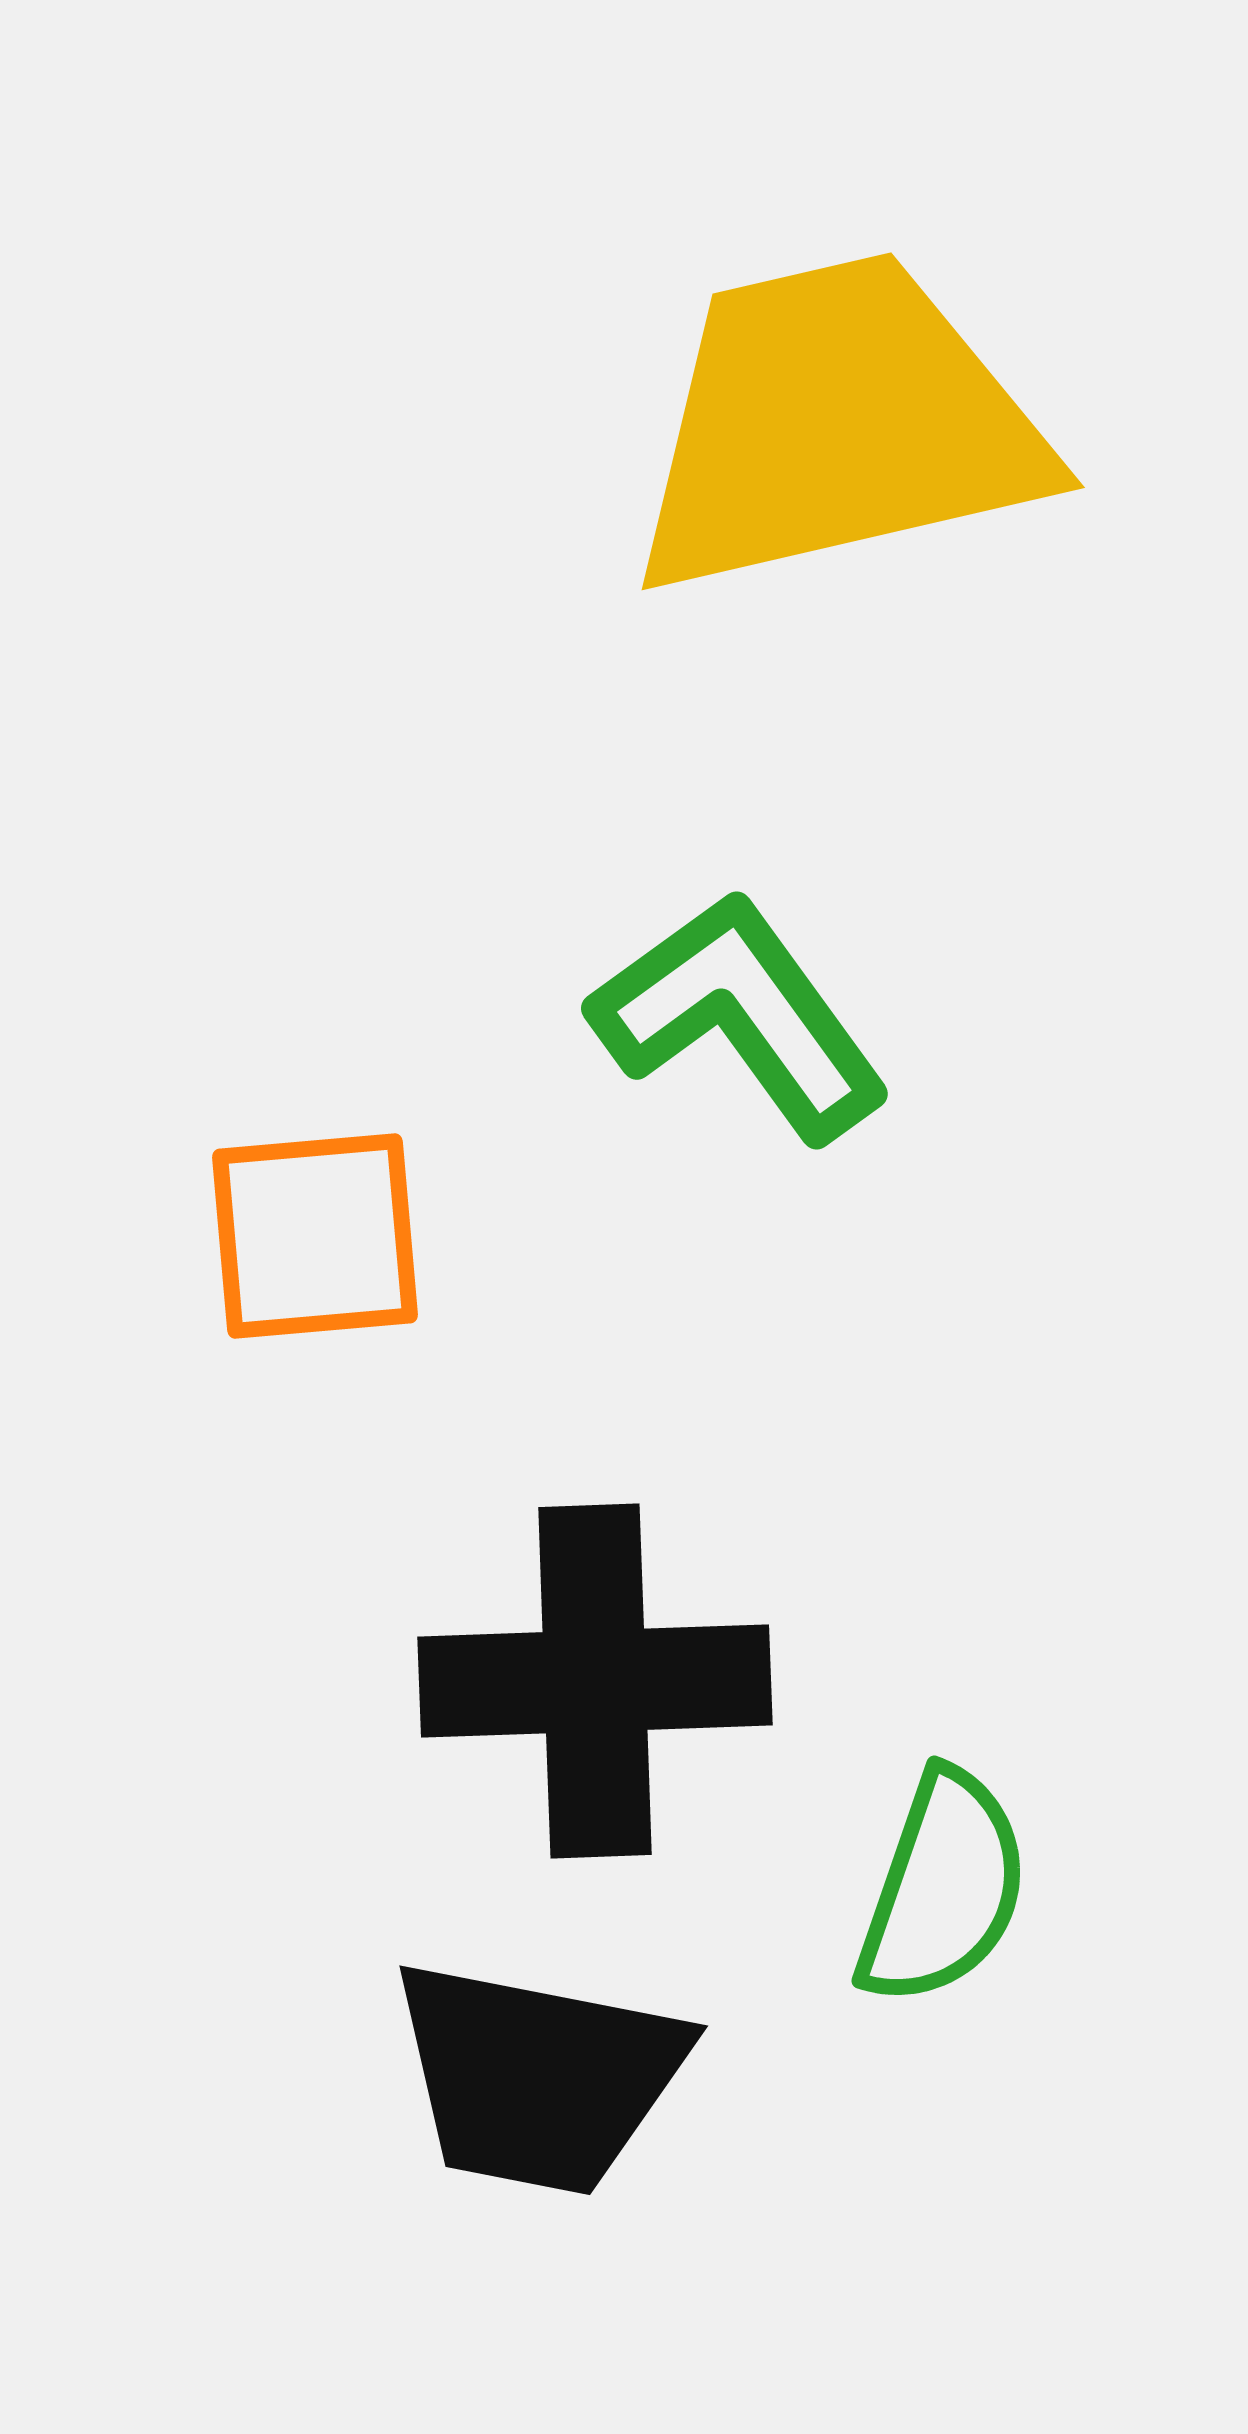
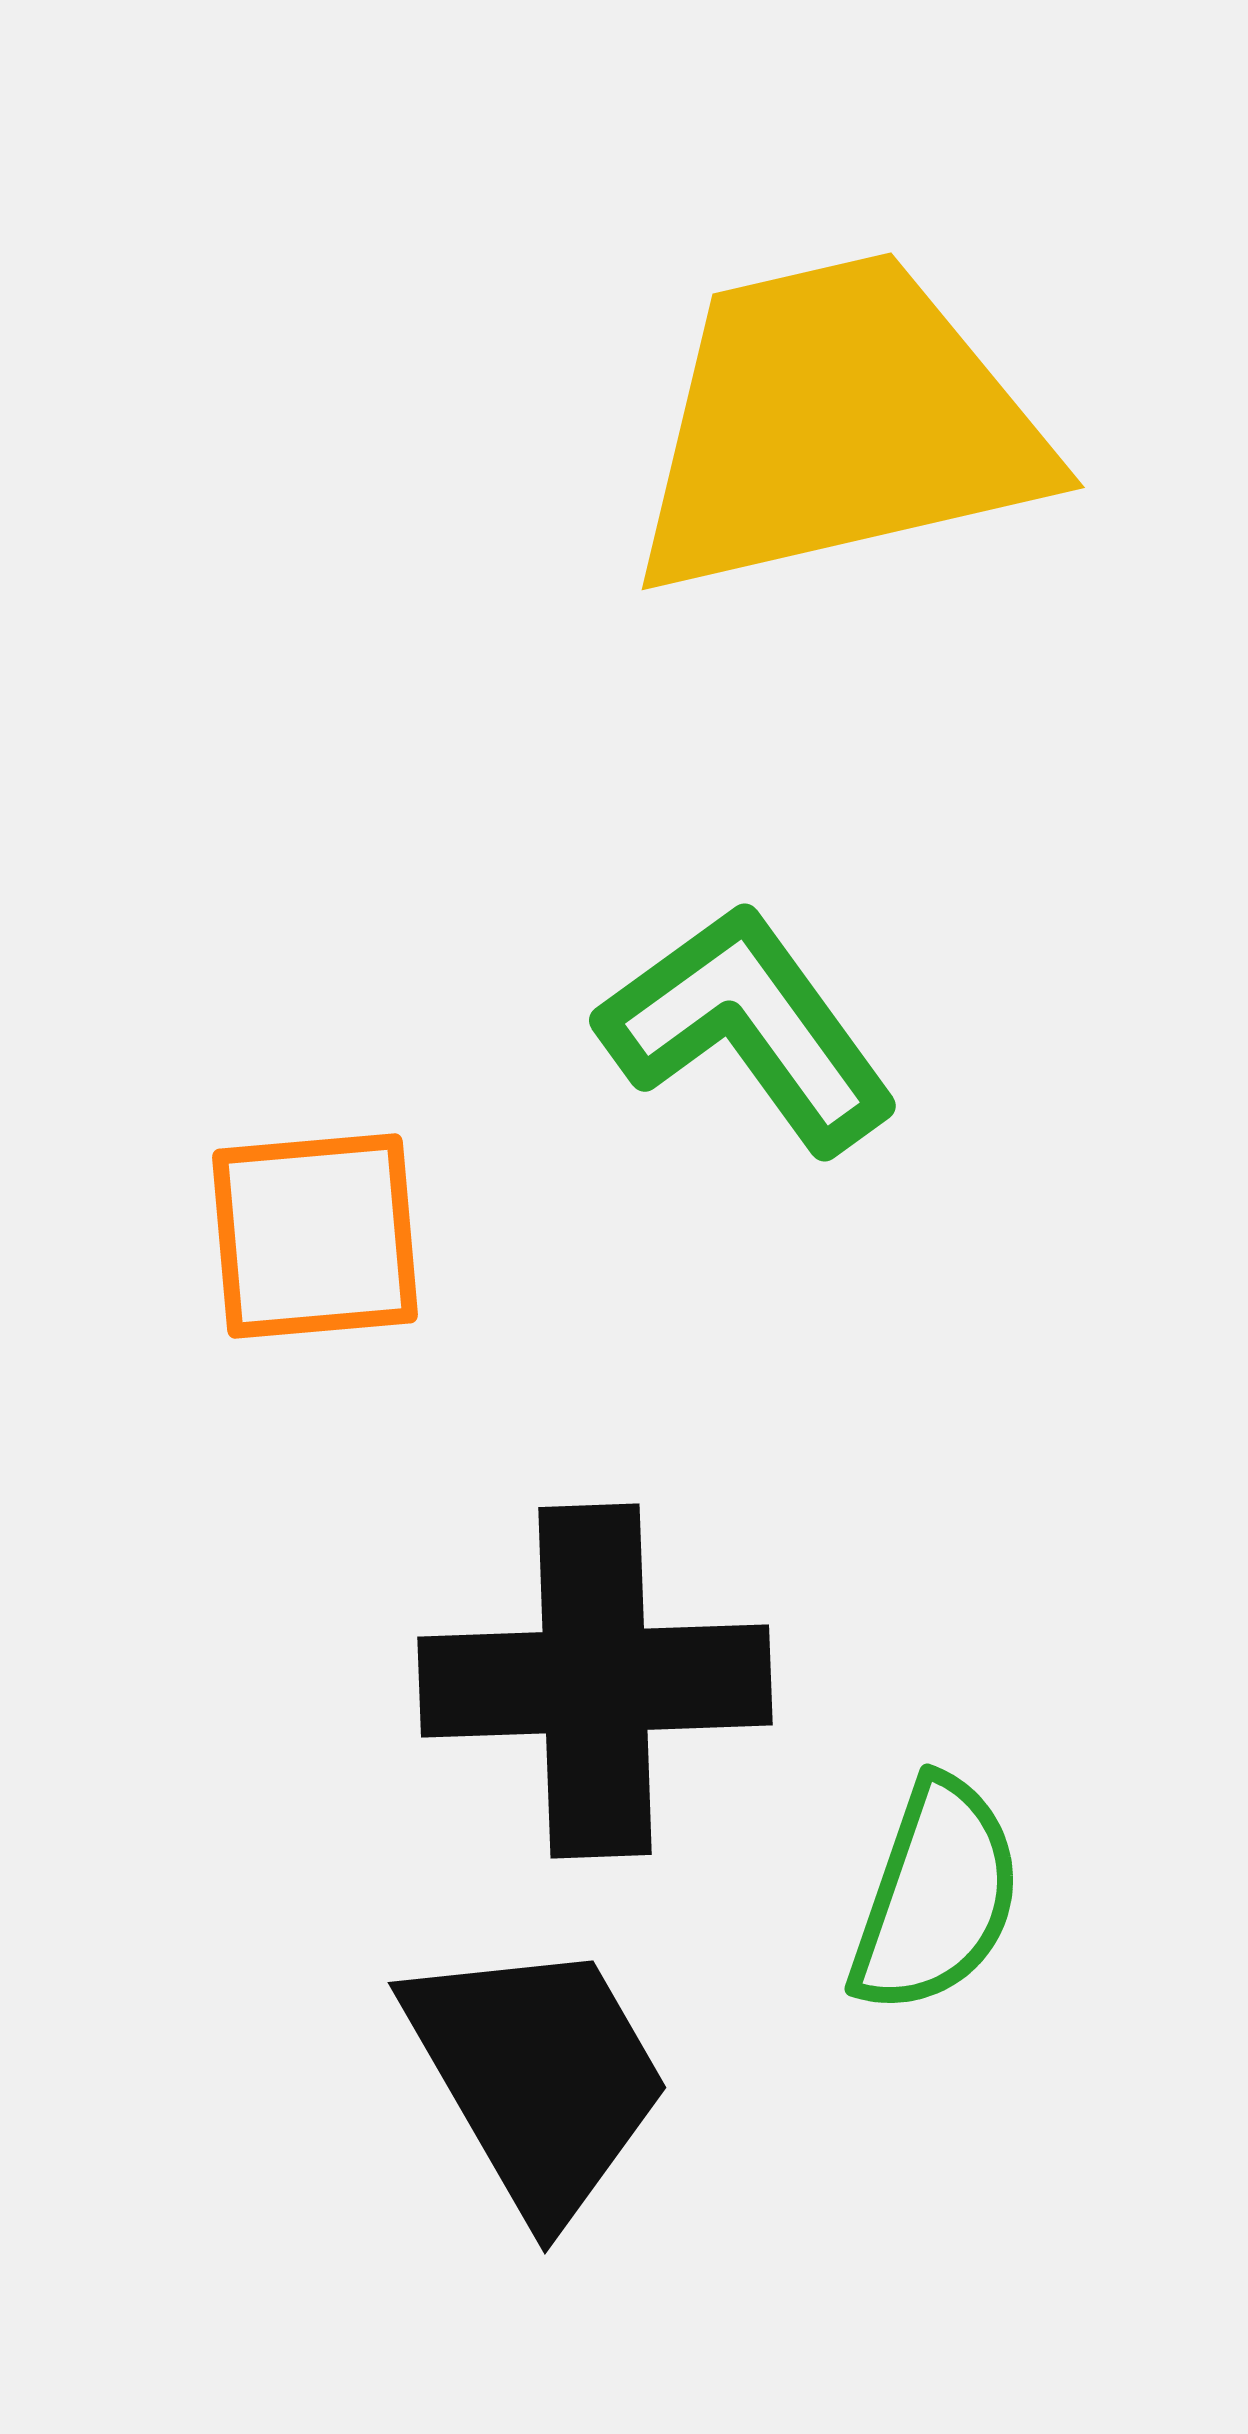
green L-shape: moved 8 px right, 12 px down
green semicircle: moved 7 px left, 8 px down
black trapezoid: rotated 131 degrees counterclockwise
